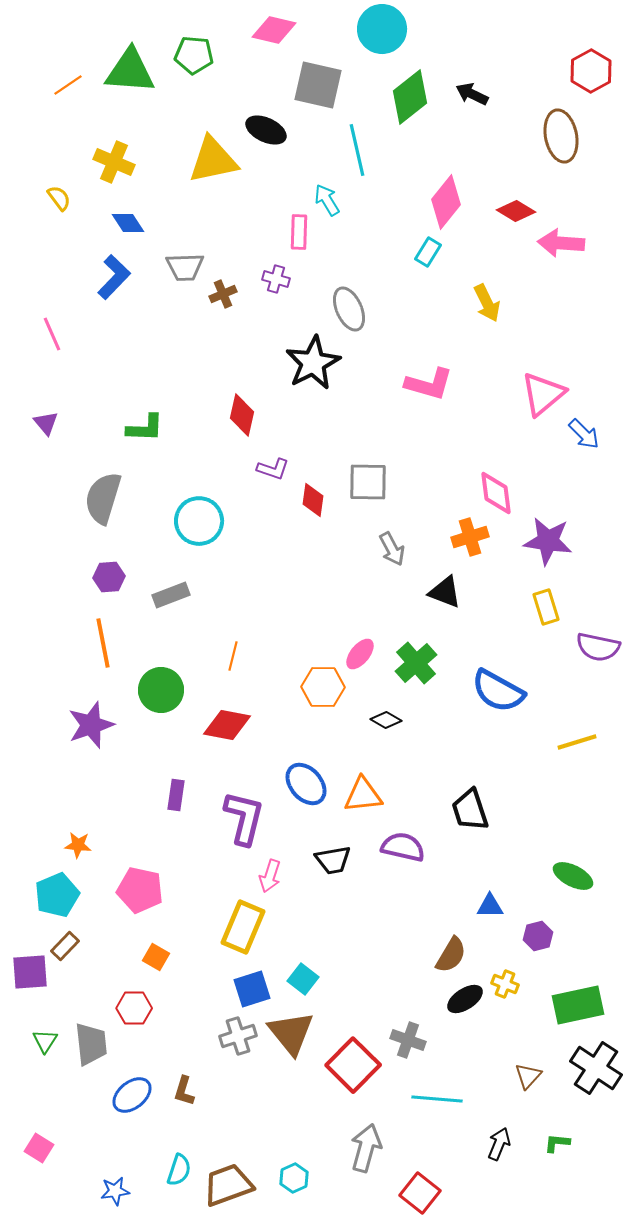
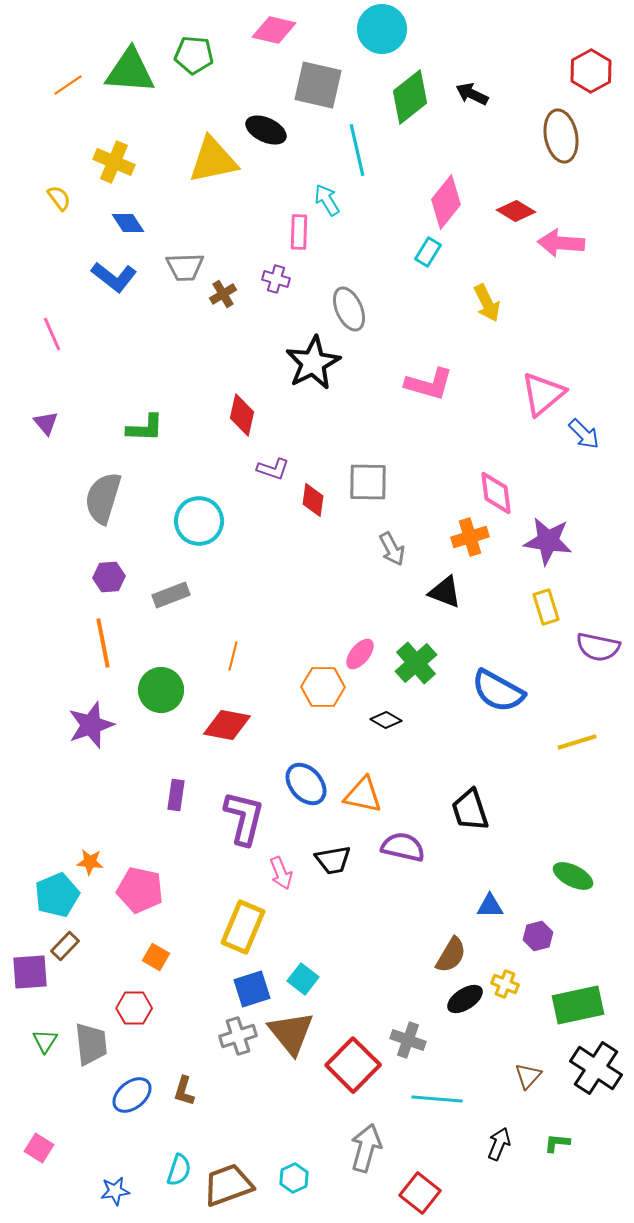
blue L-shape at (114, 277): rotated 84 degrees clockwise
brown cross at (223, 294): rotated 8 degrees counterclockwise
orange triangle at (363, 795): rotated 18 degrees clockwise
orange star at (78, 845): moved 12 px right, 17 px down
pink arrow at (270, 876): moved 11 px right, 3 px up; rotated 40 degrees counterclockwise
